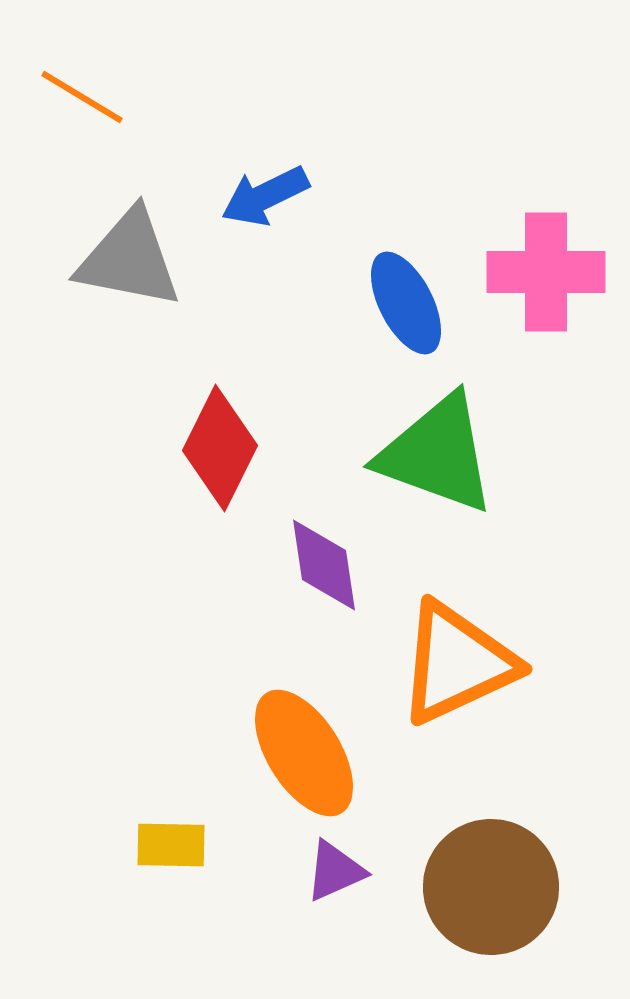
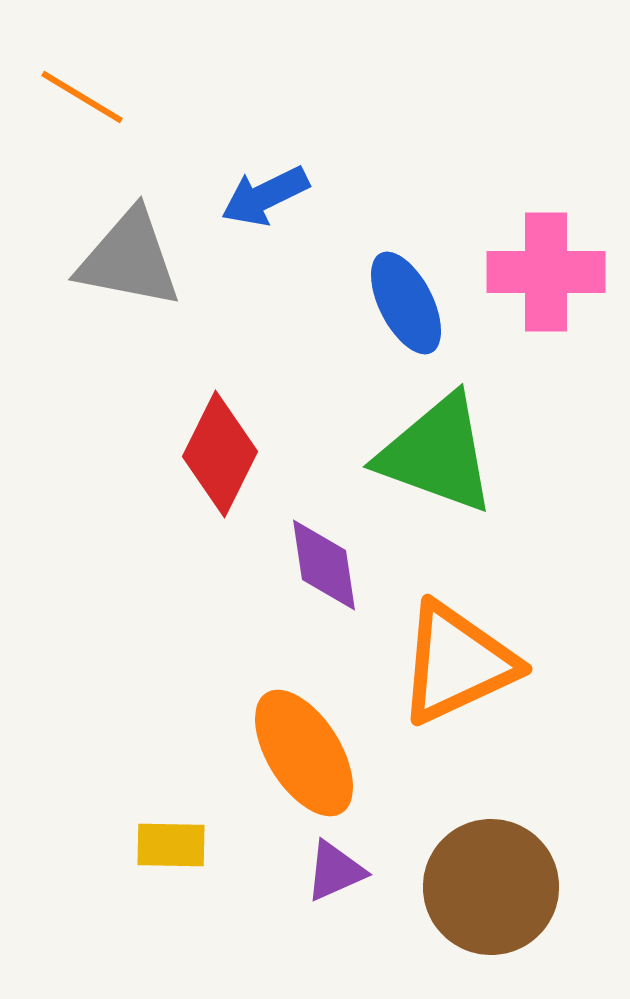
red diamond: moved 6 px down
